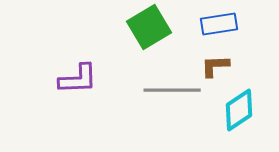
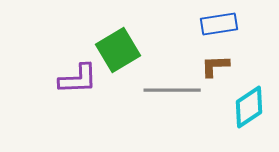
green square: moved 31 px left, 23 px down
cyan diamond: moved 10 px right, 3 px up
